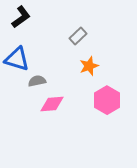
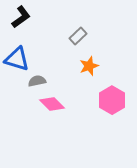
pink hexagon: moved 5 px right
pink diamond: rotated 50 degrees clockwise
